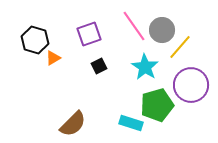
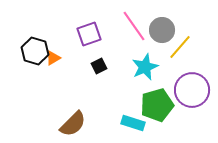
black hexagon: moved 11 px down
cyan star: rotated 16 degrees clockwise
purple circle: moved 1 px right, 5 px down
cyan rectangle: moved 2 px right
